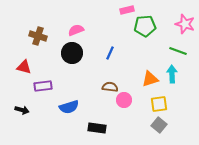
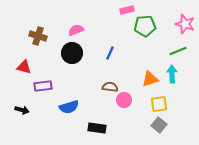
green line: rotated 42 degrees counterclockwise
